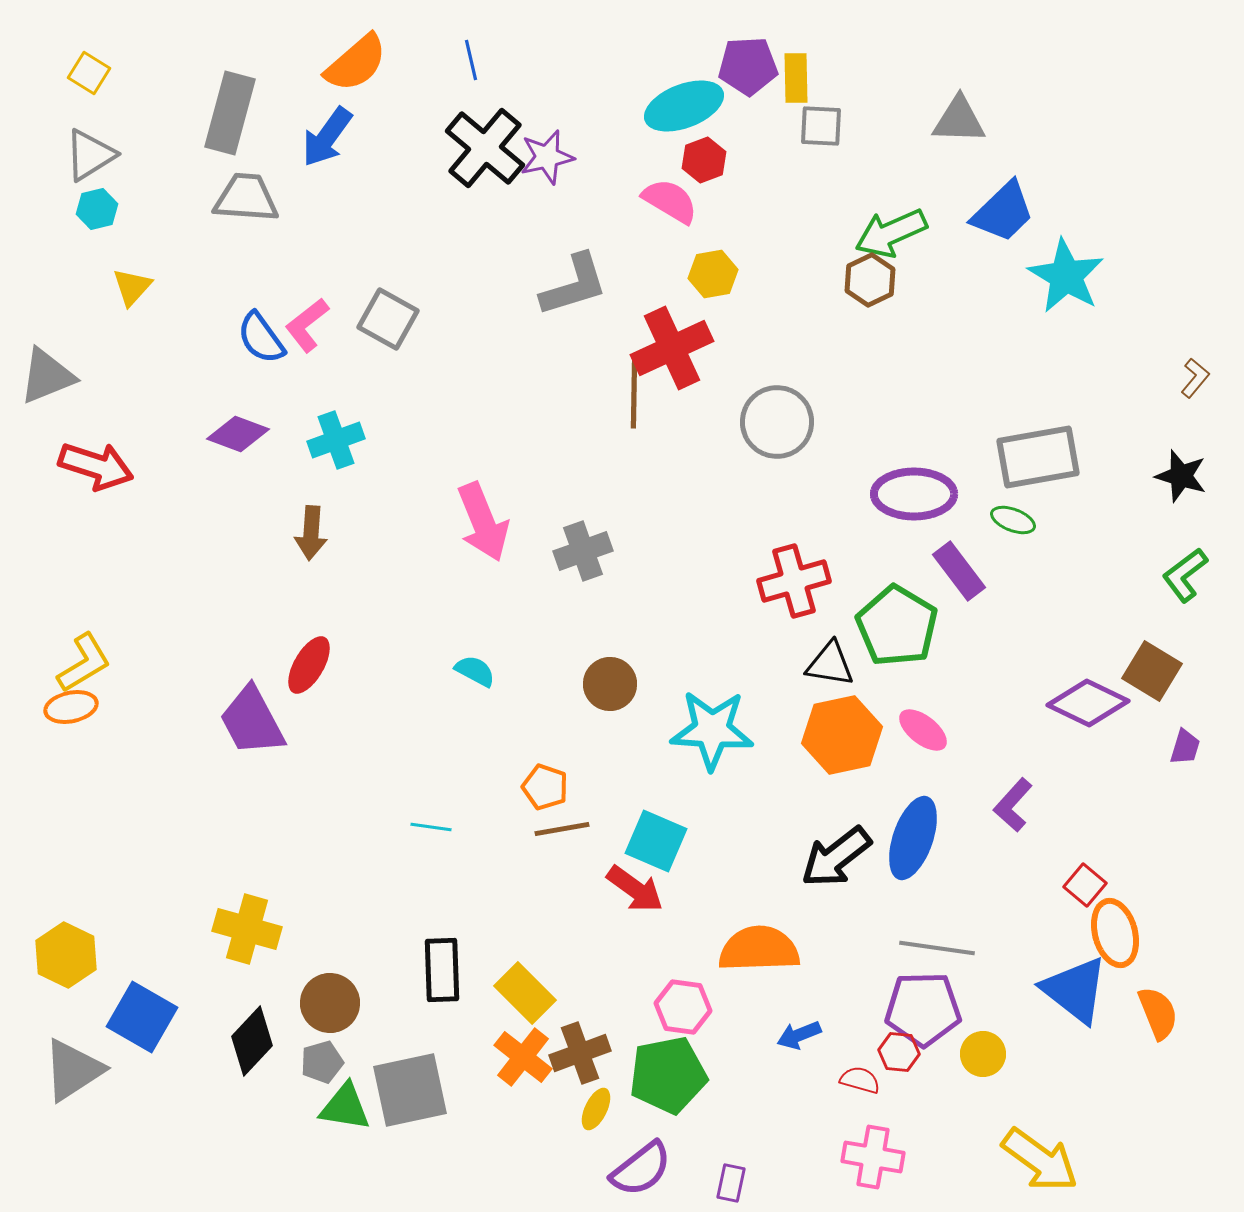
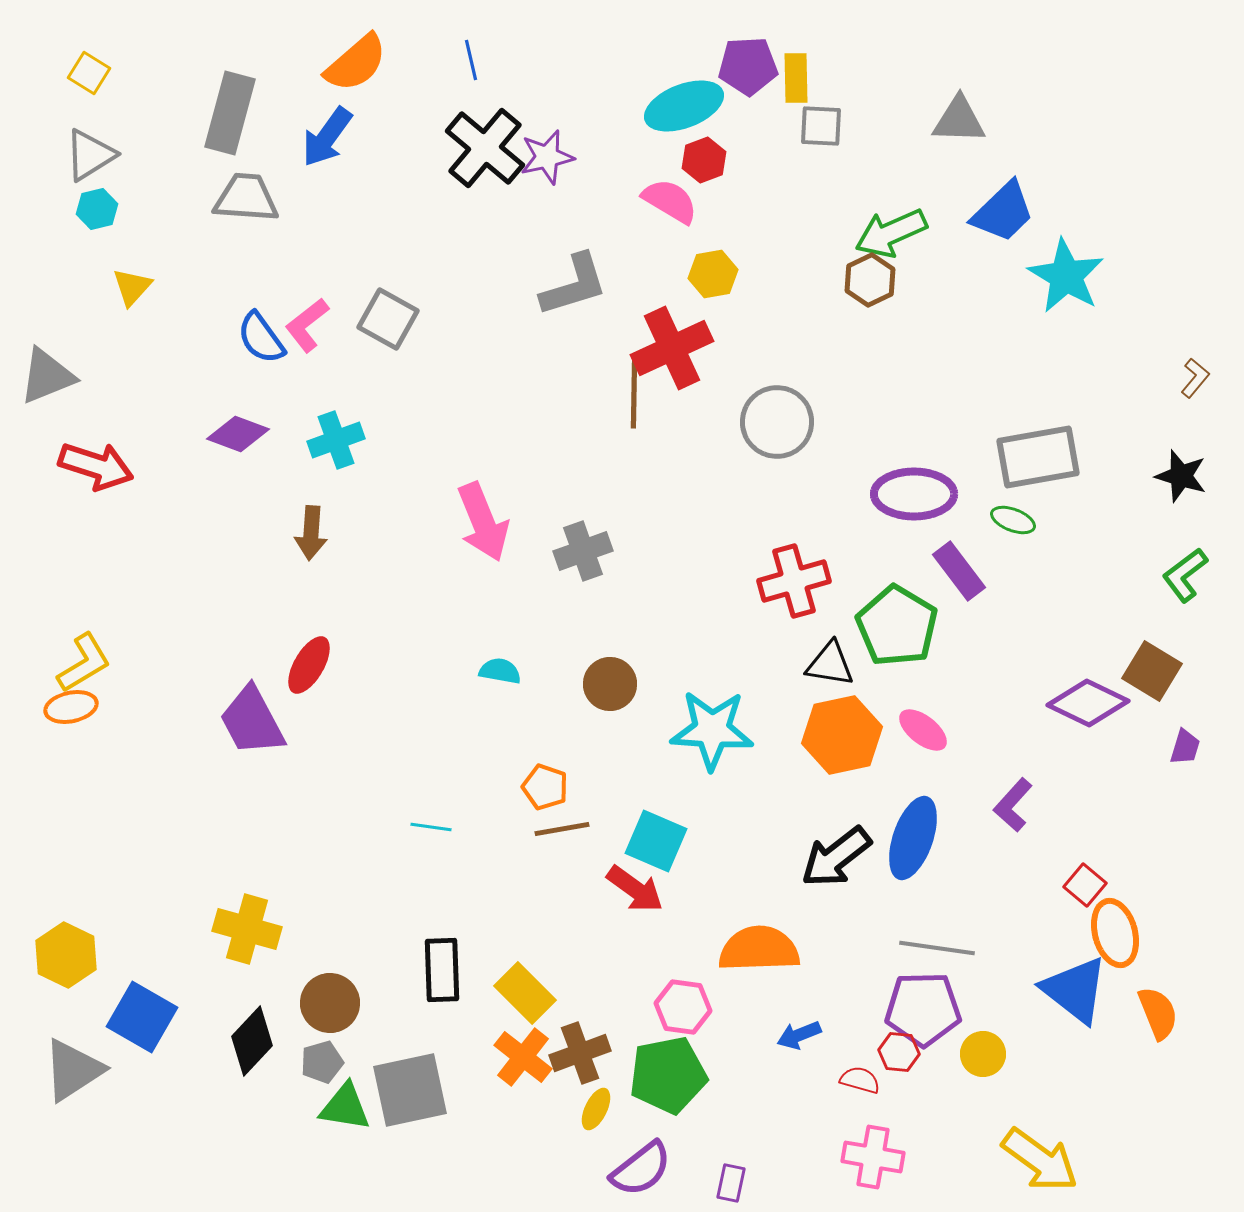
cyan semicircle at (475, 671): moved 25 px right; rotated 18 degrees counterclockwise
